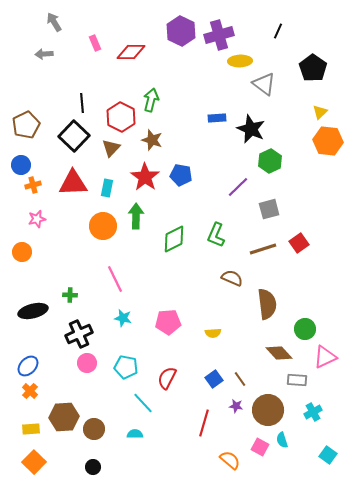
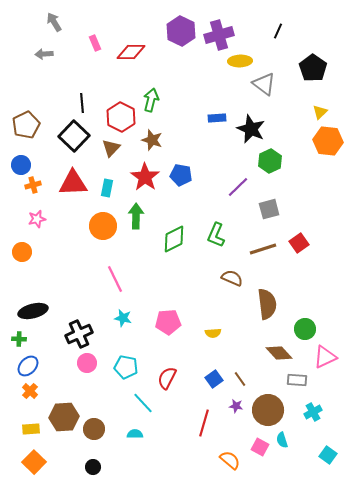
green cross at (70, 295): moved 51 px left, 44 px down
